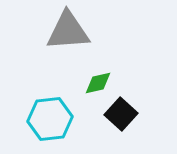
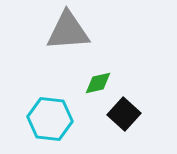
black square: moved 3 px right
cyan hexagon: rotated 12 degrees clockwise
